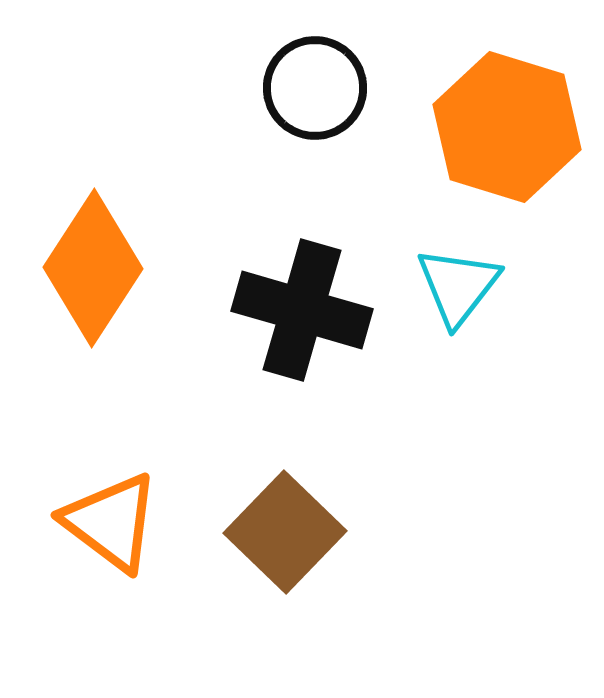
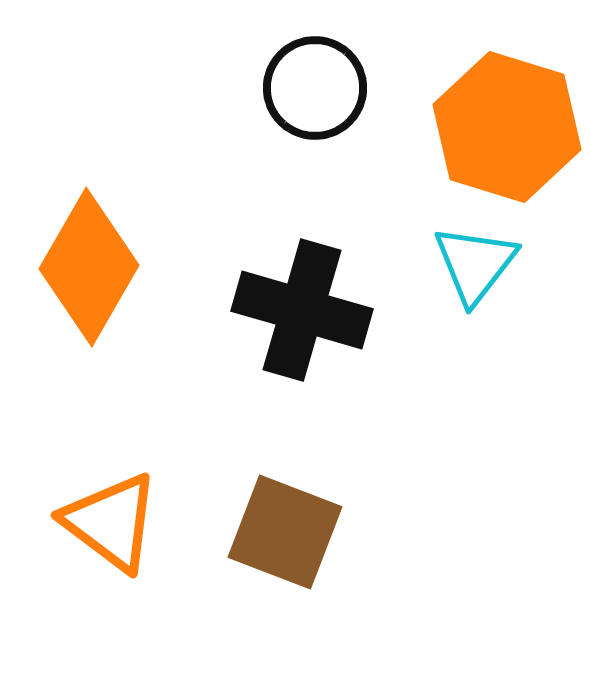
orange diamond: moved 4 px left, 1 px up; rotated 3 degrees counterclockwise
cyan triangle: moved 17 px right, 22 px up
brown square: rotated 23 degrees counterclockwise
